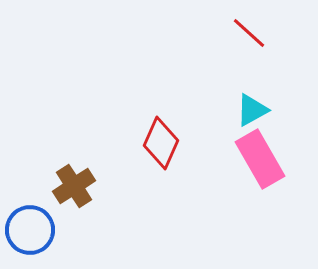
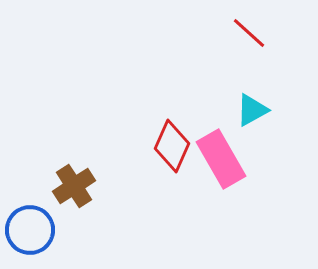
red diamond: moved 11 px right, 3 px down
pink rectangle: moved 39 px left
